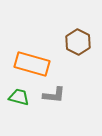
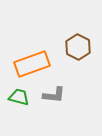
brown hexagon: moved 5 px down
orange rectangle: rotated 36 degrees counterclockwise
